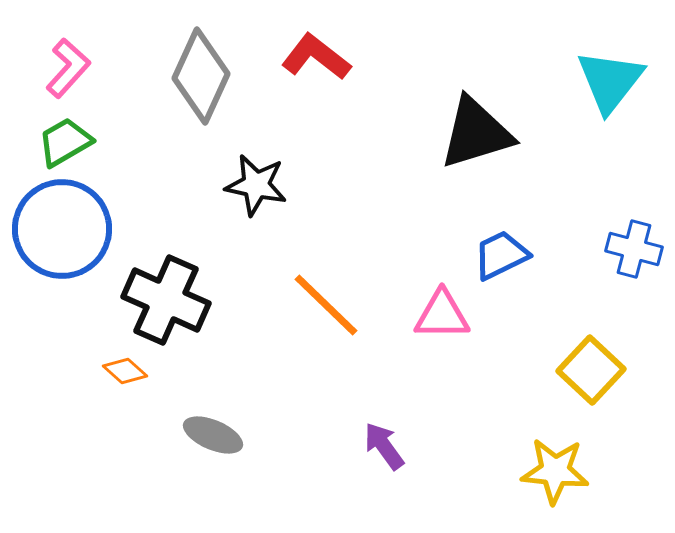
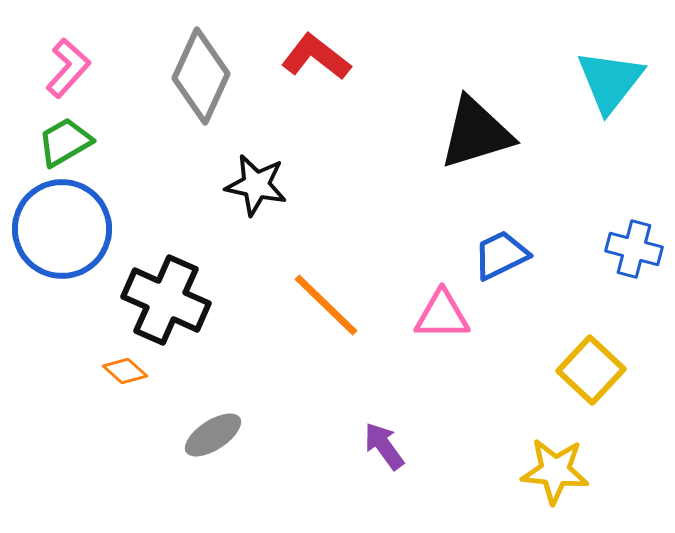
gray ellipse: rotated 56 degrees counterclockwise
